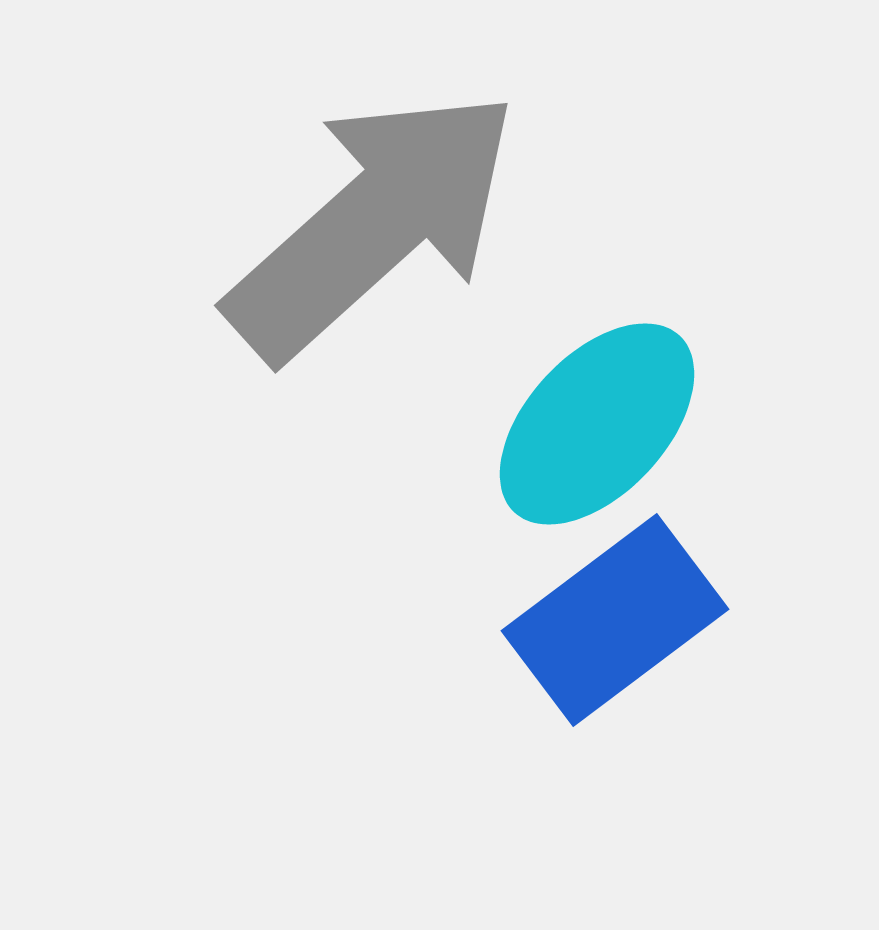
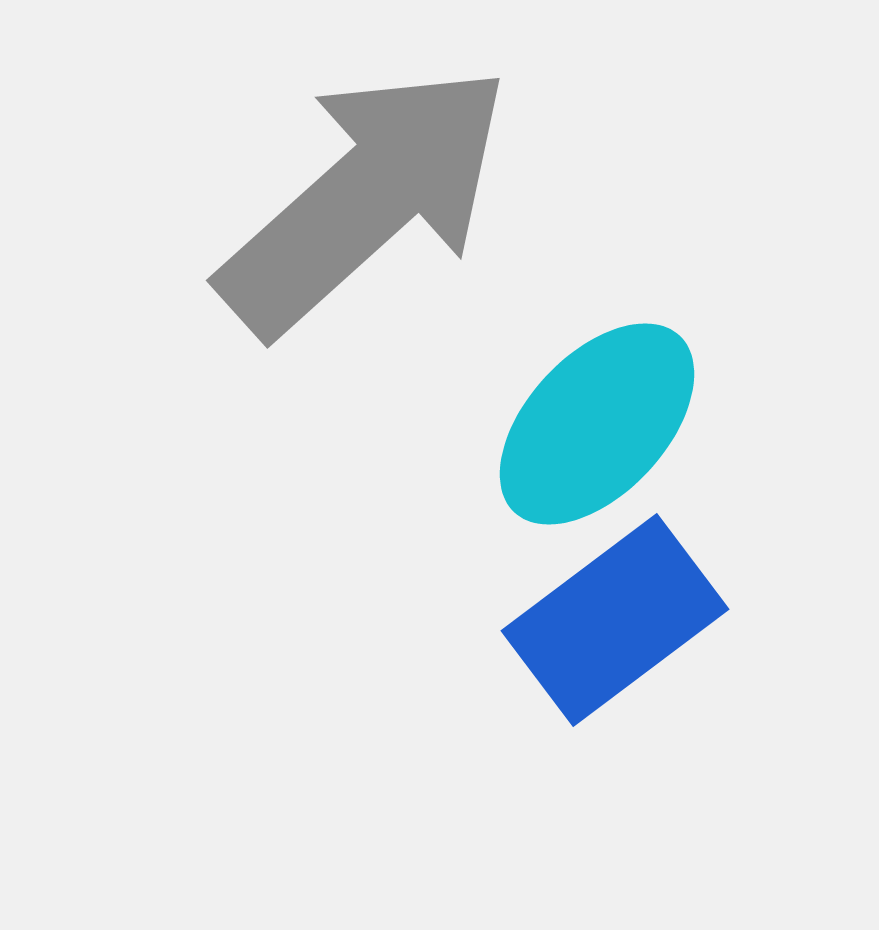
gray arrow: moved 8 px left, 25 px up
